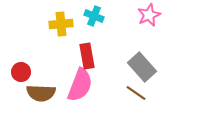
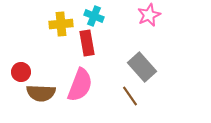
red rectangle: moved 13 px up
brown line: moved 6 px left, 3 px down; rotated 20 degrees clockwise
